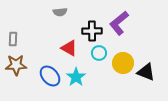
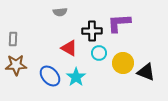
purple L-shape: rotated 35 degrees clockwise
